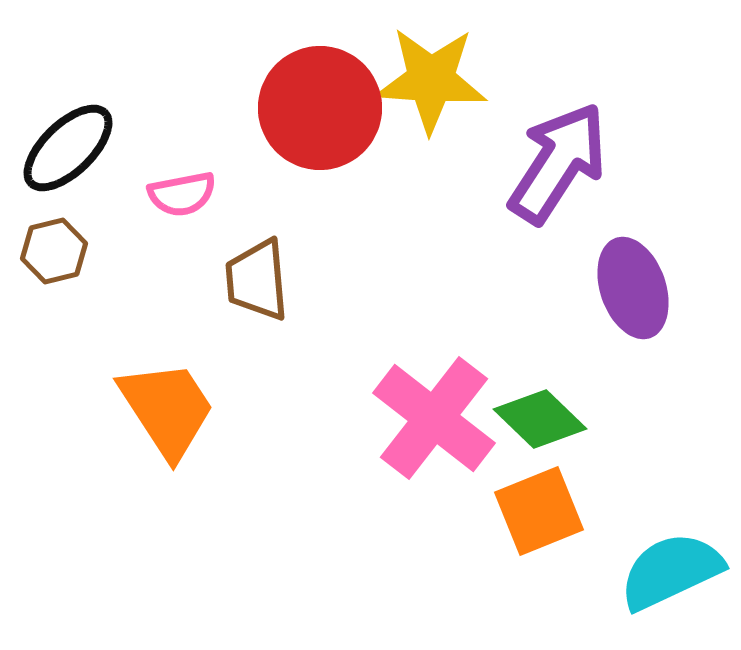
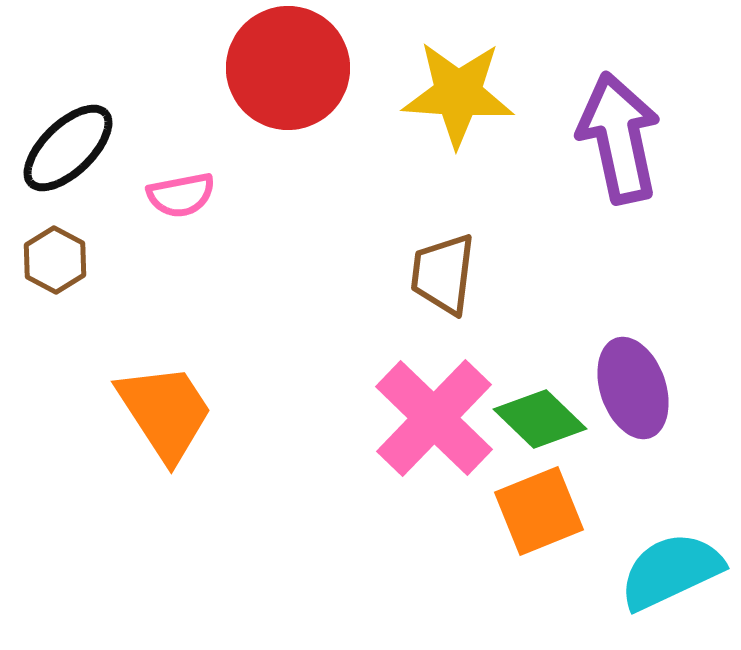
yellow star: moved 27 px right, 14 px down
red circle: moved 32 px left, 40 px up
purple arrow: moved 61 px right, 25 px up; rotated 45 degrees counterclockwise
pink semicircle: moved 1 px left, 1 px down
brown hexagon: moved 1 px right, 9 px down; rotated 18 degrees counterclockwise
brown trapezoid: moved 186 px right, 6 px up; rotated 12 degrees clockwise
purple ellipse: moved 100 px down
orange trapezoid: moved 2 px left, 3 px down
pink cross: rotated 6 degrees clockwise
